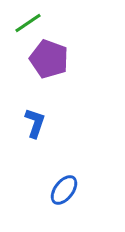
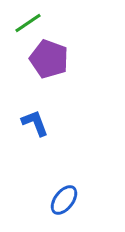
blue L-shape: rotated 40 degrees counterclockwise
blue ellipse: moved 10 px down
